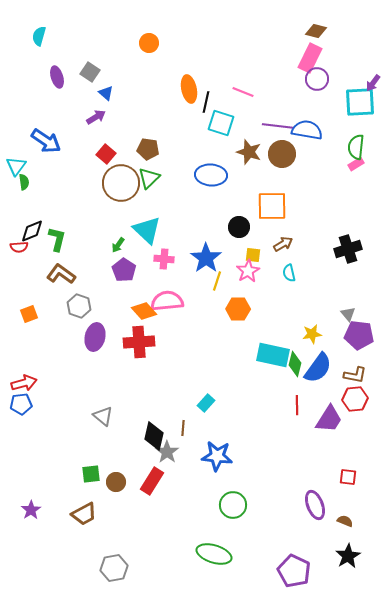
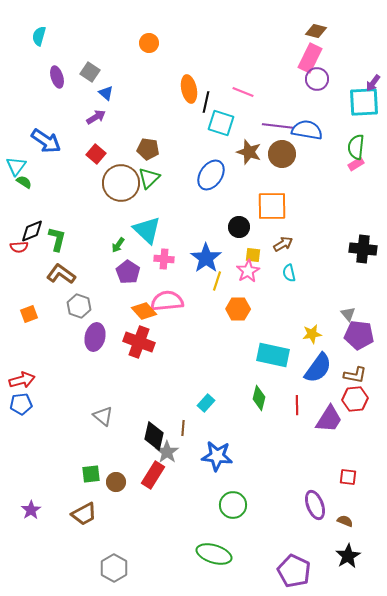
cyan square at (360, 102): moved 4 px right
red square at (106, 154): moved 10 px left
blue ellipse at (211, 175): rotated 60 degrees counterclockwise
green semicircle at (24, 182): rotated 49 degrees counterclockwise
black cross at (348, 249): moved 15 px right; rotated 24 degrees clockwise
purple pentagon at (124, 270): moved 4 px right, 2 px down
red cross at (139, 342): rotated 24 degrees clockwise
green diamond at (295, 364): moved 36 px left, 34 px down
red arrow at (24, 383): moved 2 px left, 3 px up
red rectangle at (152, 481): moved 1 px right, 6 px up
gray hexagon at (114, 568): rotated 20 degrees counterclockwise
